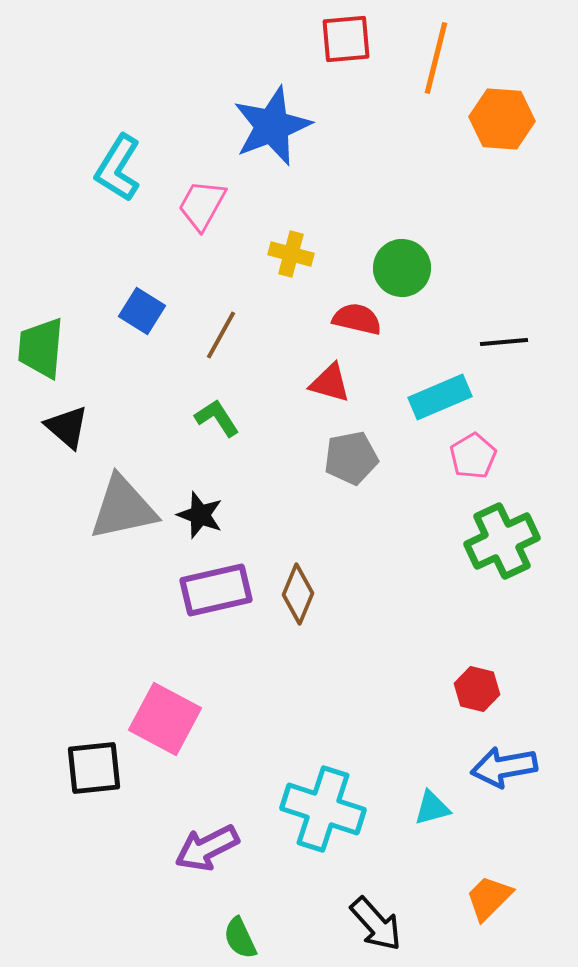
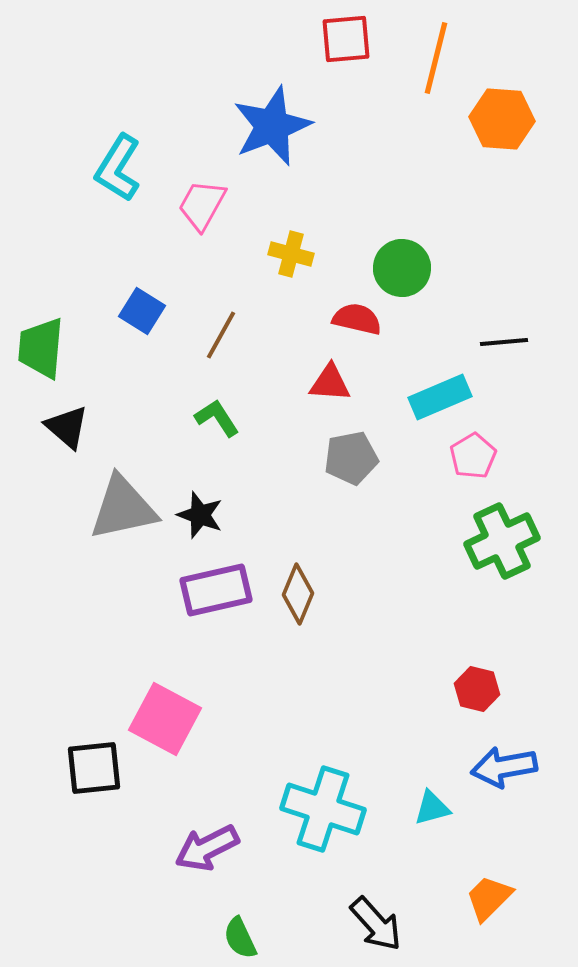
red triangle: rotated 12 degrees counterclockwise
